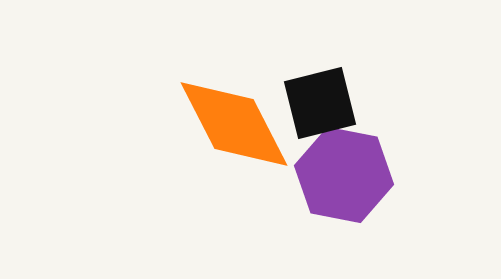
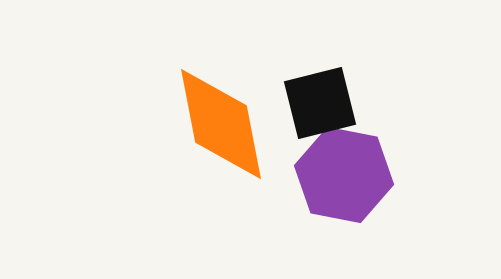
orange diamond: moved 13 px left; rotated 16 degrees clockwise
